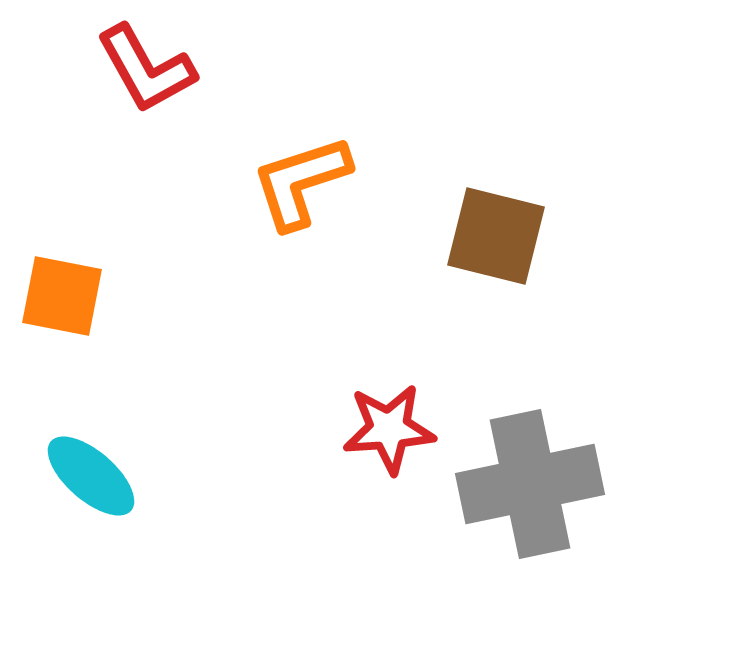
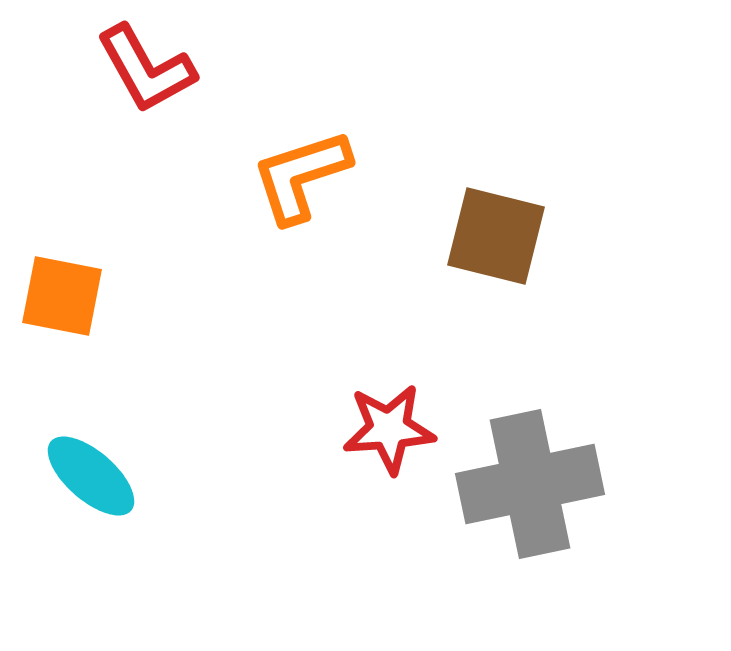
orange L-shape: moved 6 px up
